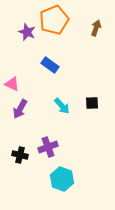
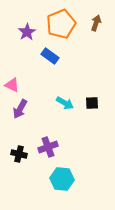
orange pentagon: moved 7 px right, 4 px down
brown arrow: moved 5 px up
purple star: rotated 18 degrees clockwise
blue rectangle: moved 9 px up
pink triangle: moved 1 px down
cyan arrow: moved 3 px right, 3 px up; rotated 18 degrees counterclockwise
black cross: moved 1 px left, 1 px up
cyan hexagon: rotated 15 degrees counterclockwise
